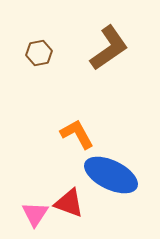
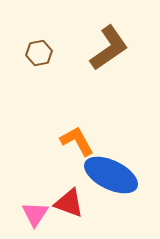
orange L-shape: moved 7 px down
